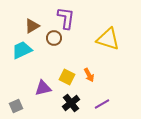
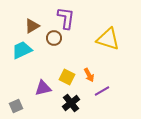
purple line: moved 13 px up
